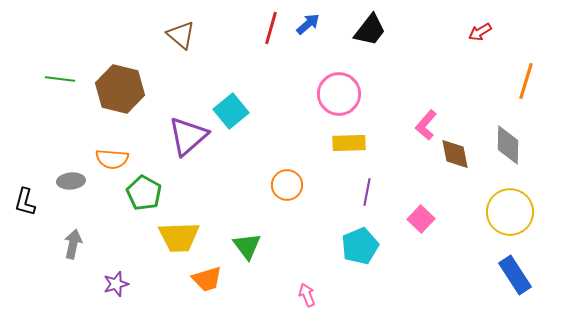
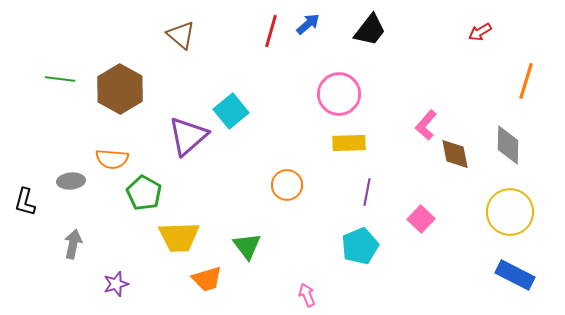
red line: moved 3 px down
brown hexagon: rotated 15 degrees clockwise
blue rectangle: rotated 30 degrees counterclockwise
